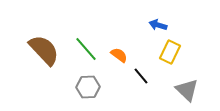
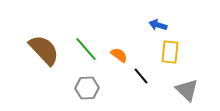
yellow rectangle: rotated 20 degrees counterclockwise
gray hexagon: moved 1 px left, 1 px down
